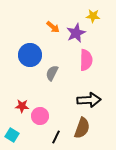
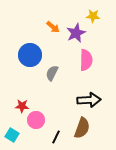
pink circle: moved 4 px left, 4 px down
